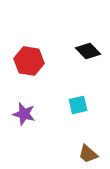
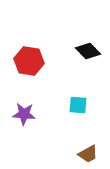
cyan square: rotated 18 degrees clockwise
purple star: rotated 10 degrees counterclockwise
brown trapezoid: rotated 70 degrees counterclockwise
